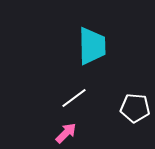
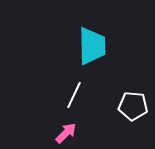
white line: moved 3 px up; rotated 28 degrees counterclockwise
white pentagon: moved 2 px left, 2 px up
